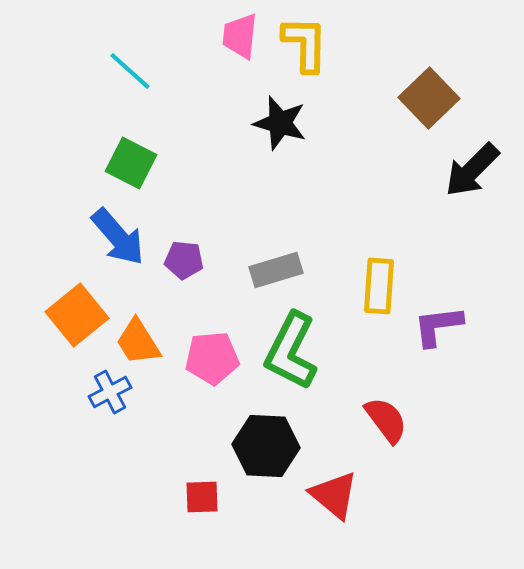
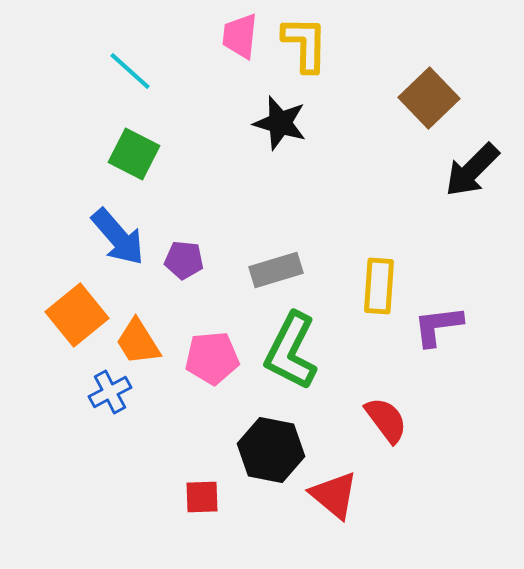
green square: moved 3 px right, 9 px up
black hexagon: moved 5 px right, 4 px down; rotated 8 degrees clockwise
